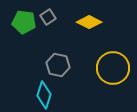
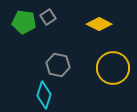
yellow diamond: moved 10 px right, 2 px down
